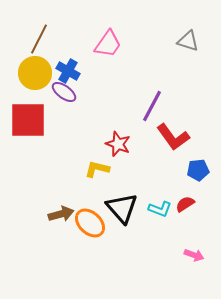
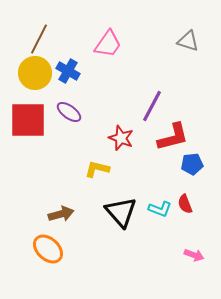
purple ellipse: moved 5 px right, 20 px down
red L-shape: rotated 68 degrees counterclockwise
red star: moved 3 px right, 6 px up
blue pentagon: moved 6 px left, 6 px up
red semicircle: rotated 78 degrees counterclockwise
black triangle: moved 1 px left, 4 px down
orange ellipse: moved 42 px left, 26 px down
